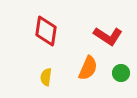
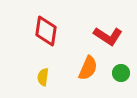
yellow semicircle: moved 3 px left
